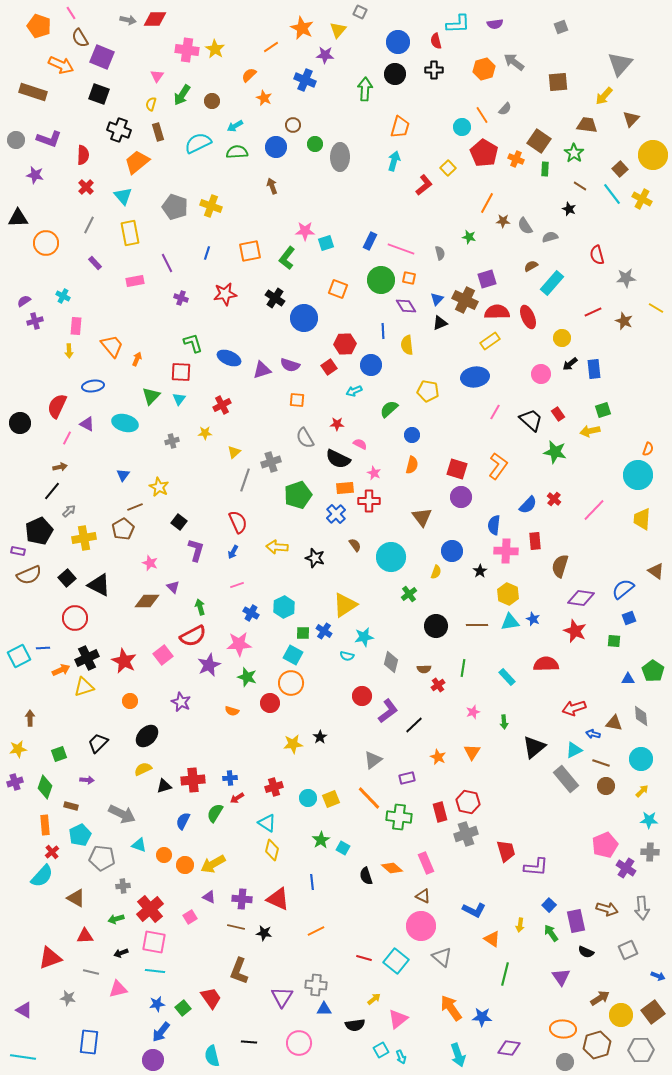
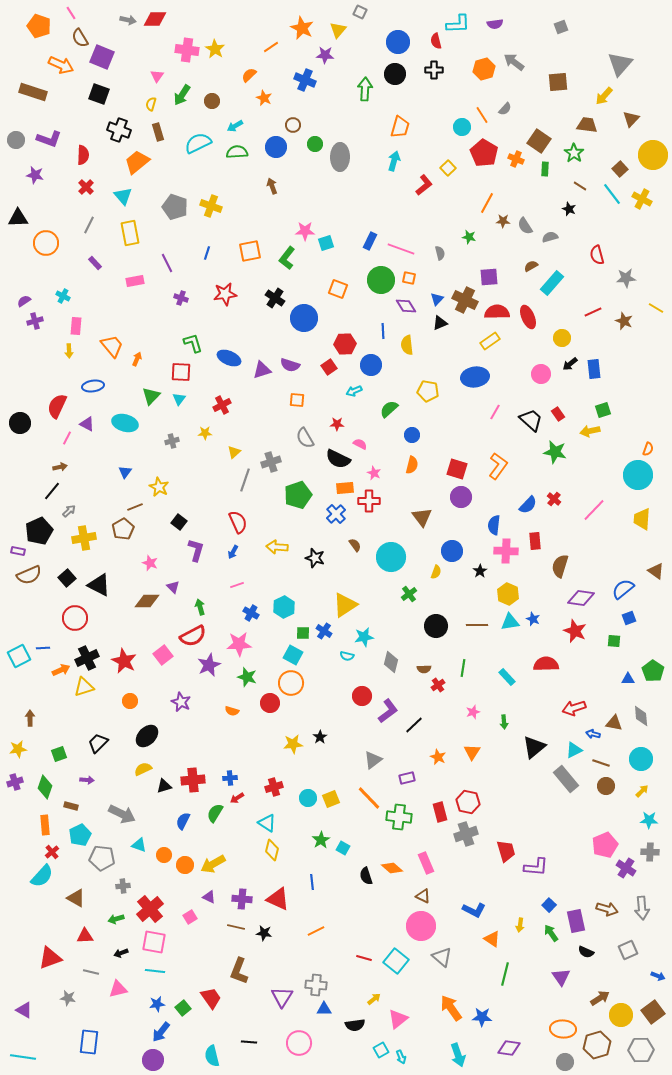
purple square at (487, 279): moved 2 px right, 2 px up; rotated 12 degrees clockwise
blue triangle at (123, 475): moved 2 px right, 3 px up
